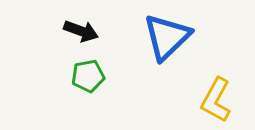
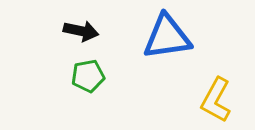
black arrow: rotated 8 degrees counterclockwise
blue triangle: rotated 36 degrees clockwise
